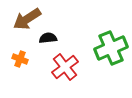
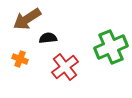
green cross: moved 1 px up
